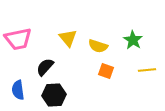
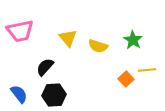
pink trapezoid: moved 2 px right, 8 px up
orange square: moved 20 px right, 8 px down; rotated 28 degrees clockwise
blue semicircle: moved 1 px right, 4 px down; rotated 150 degrees clockwise
